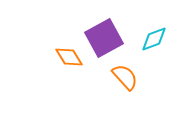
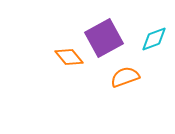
orange diamond: rotated 8 degrees counterclockwise
orange semicircle: rotated 68 degrees counterclockwise
